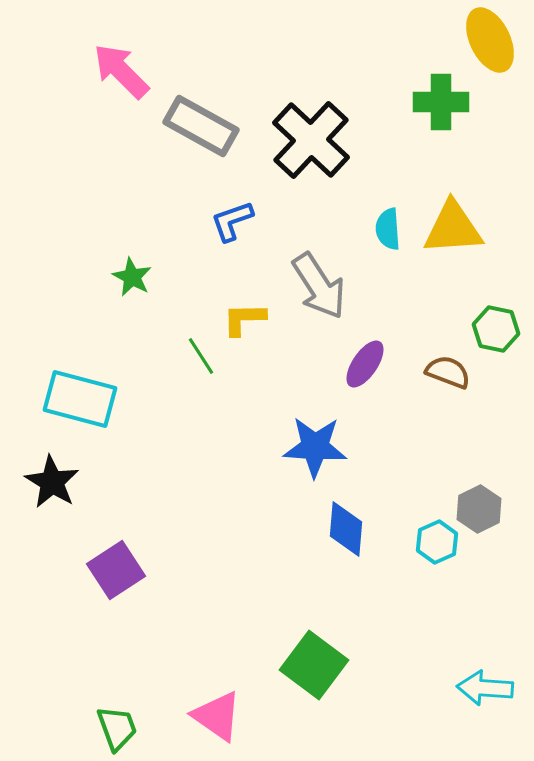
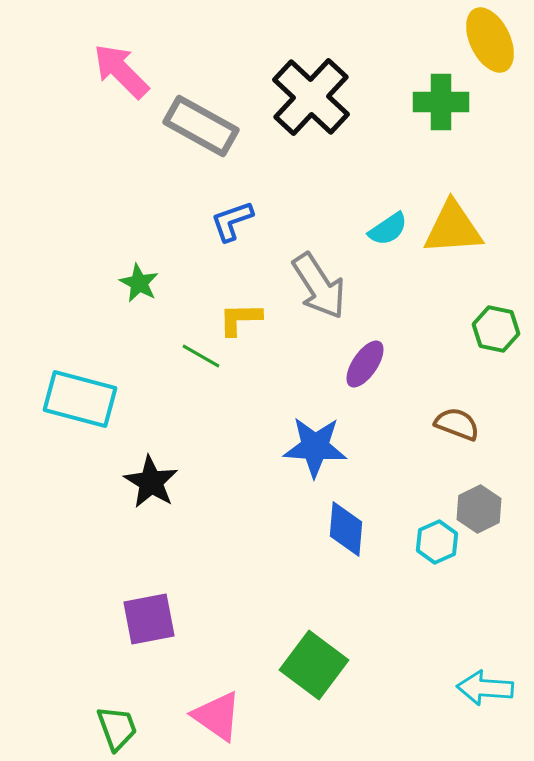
black cross: moved 43 px up
cyan semicircle: rotated 120 degrees counterclockwise
green star: moved 7 px right, 6 px down
yellow L-shape: moved 4 px left
green line: rotated 27 degrees counterclockwise
brown semicircle: moved 9 px right, 52 px down
black star: moved 99 px right
purple square: moved 33 px right, 49 px down; rotated 22 degrees clockwise
